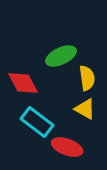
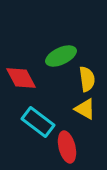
yellow semicircle: moved 1 px down
red diamond: moved 2 px left, 5 px up
cyan rectangle: moved 1 px right
red ellipse: rotated 56 degrees clockwise
